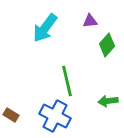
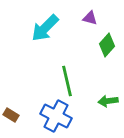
purple triangle: moved 3 px up; rotated 21 degrees clockwise
cyan arrow: rotated 8 degrees clockwise
blue cross: moved 1 px right
